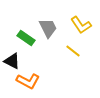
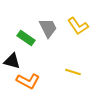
yellow L-shape: moved 3 px left, 1 px down
yellow line: moved 21 px down; rotated 21 degrees counterclockwise
black triangle: rotated 12 degrees counterclockwise
